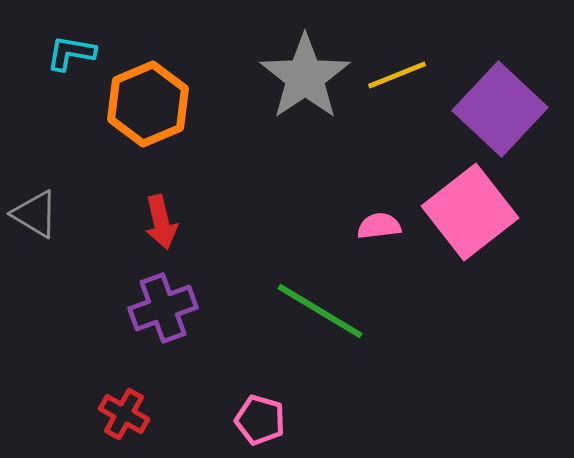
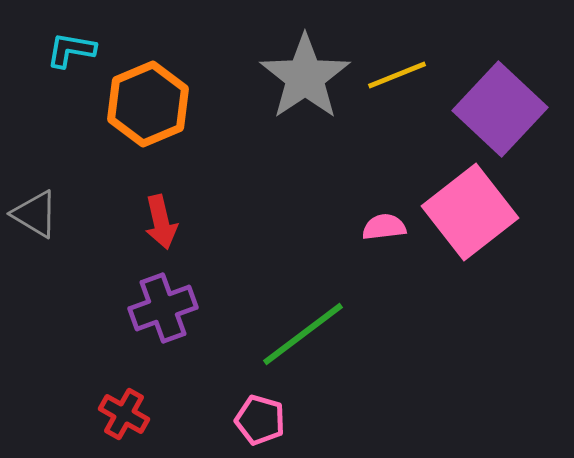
cyan L-shape: moved 3 px up
pink semicircle: moved 5 px right, 1 px down
green line: moved 17 px left, 23 px down; rotated 68 degrees counterclockwise
